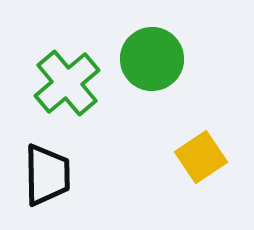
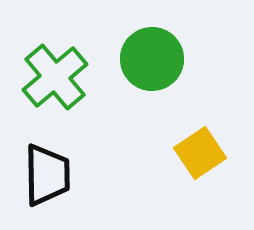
green cross: moved 12 px left, 6 px up
yellow square: moved 1 px left, 4 px up
